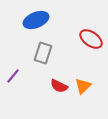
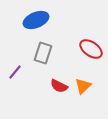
red ellipse: moved 10 px down
purple line: moved 2 px right, 4 px up
